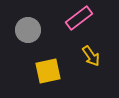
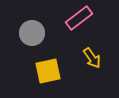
gray circle: moved 4 px right, 3 px down
yellow arrow: moved 1 px right, 2 px down
